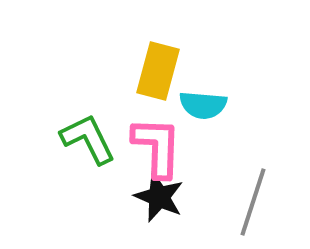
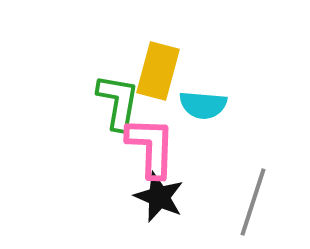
green L-shape: moved 30 px right, 37 px up; rotated 36 degrees clockwise
pink L-shape: moved 6 px left
